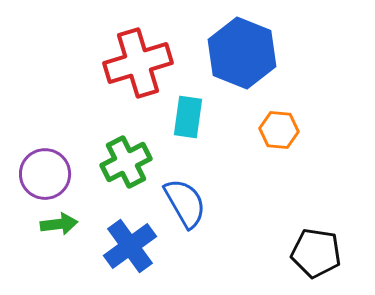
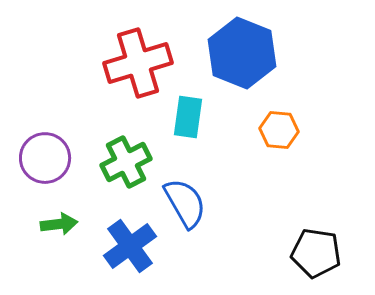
purple circle: moved 16 px up
